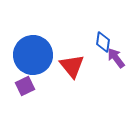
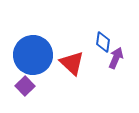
purple arrow: rotated 60 degrees clockwise
red triangle: moved 3 px up; rotated 8 degrees counterclockwise
purple square: rotated 18 degrees counterclockwise
